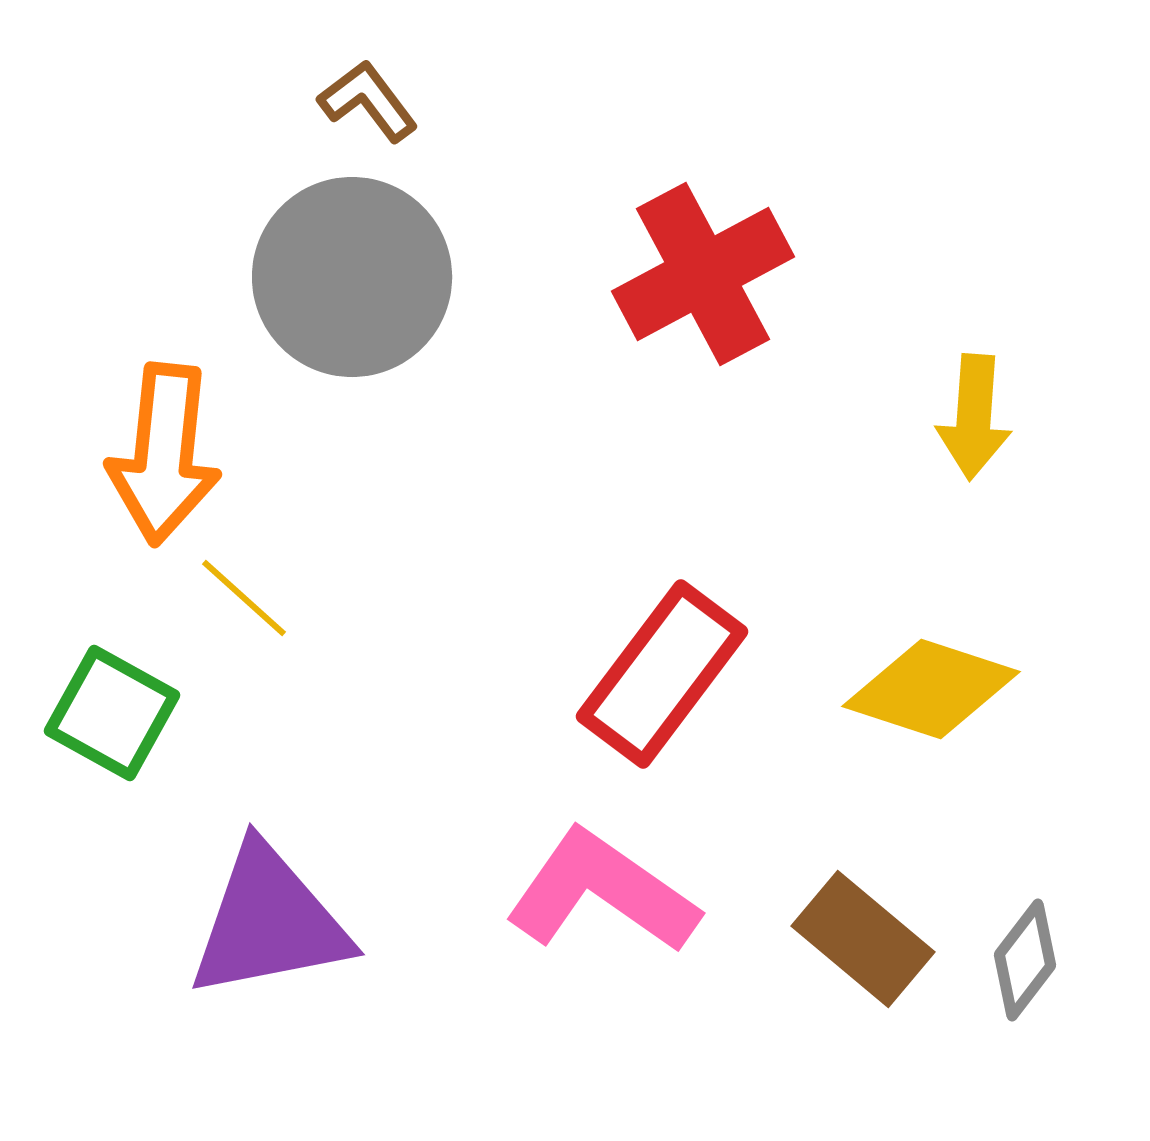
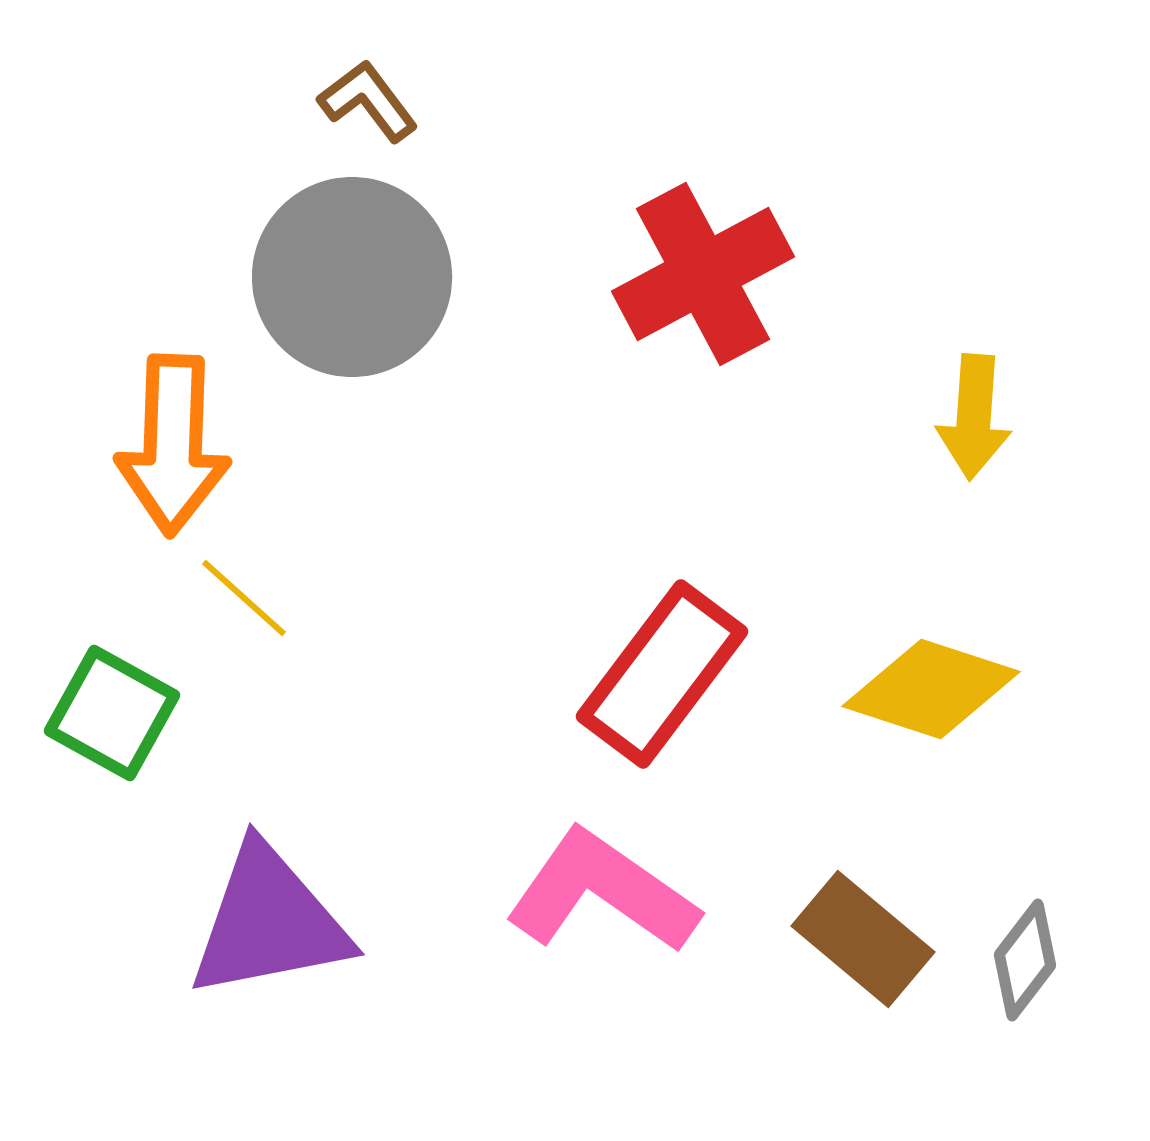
orange arrow: moved 9 px right, 9 px up; rotated 4 degrees counterclockwise
